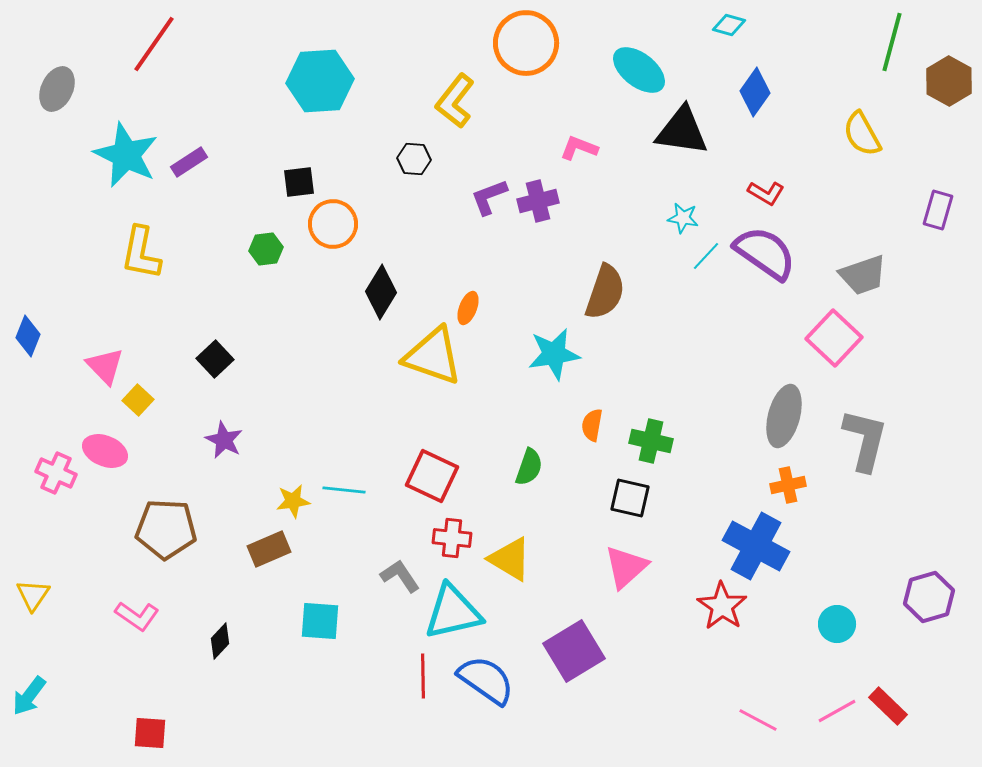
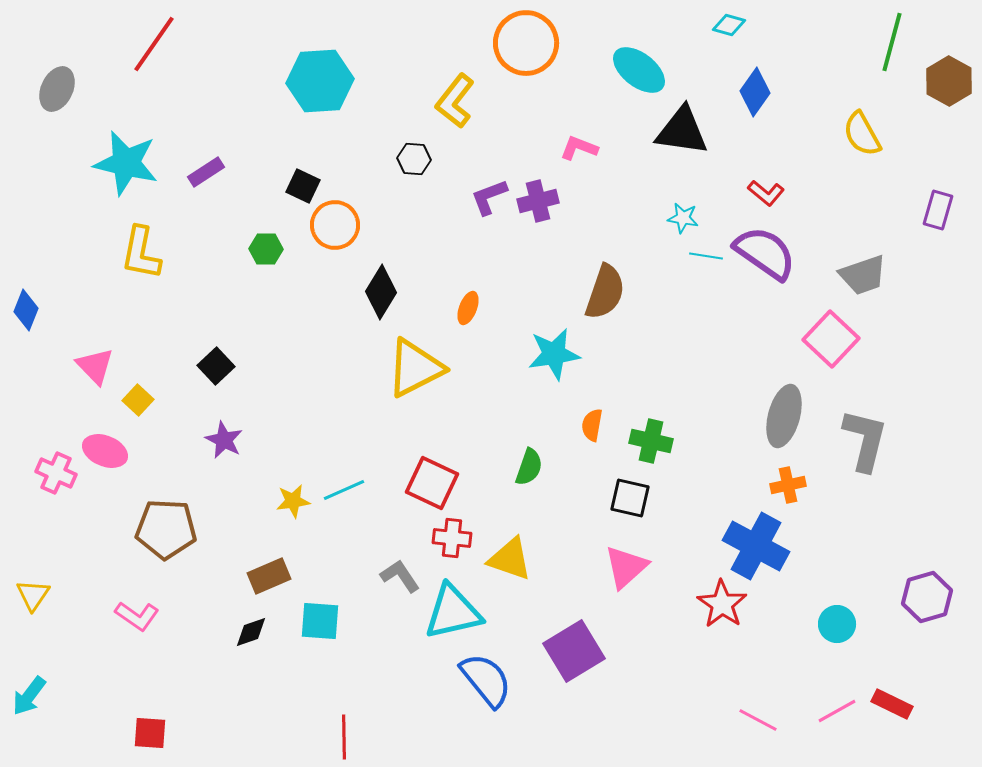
cyan star at (126, 155): moved 8 px down; rotated 12 degrees counterclockwise
purple rectangle at (189, 162): moved 17 px right, 10 px down
black square at (299, 182): moved 4 px right, 4 px down; rotated 32 degrees clockwise
red L-shape at (766, 193): rotated 9 degrees clockwise
orange circle at (333, 224): moved 2 px right, 1 px down
green hexagon at (266, 249): rotated 8 degrees clockwise
cyan line at (706, 256): rotated 56 degrees clockwise
blue diamond at (28, 336): moved 2 px left, 26 px up
pink square at (834, 338): moved 3 px left, 1 px down
yellow triangle at (433, 356): moved 18 px left, 12 px down; rotated 46 degrees counterclockwise
black square at (215, 359): moved 1 px right, 7 px down
pink triangle at (105, 366): moved 10 px left
red square at (432, 476): moved 7 px down
cyan line at (344, 490): rotated 30 degrees counterclockwise
brown rectangle at (269, 549): moved 27 px down
yellow triangle at (510, 559): rotated 12 degrees counterclockwise
purple hexagon at (929, 597): moved 2 px left
red star at (722, 606): moved 2 px up
black diamond at (220, 641): moved 31 px right, 9 px up; rotated 27 degrees clockwise
red line at (423, 676): moved 79 px left, 61 px down
blue semicircle at (486, 680): rotated 16 degrees clockwise
red rectangle at (888, 706): moved 4 px right, 2 px up; rotated 18 degrees counterclockwise
